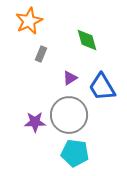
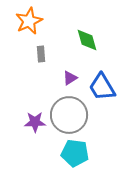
gray rectangle: rotated 28 degrees counterclockwise
